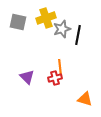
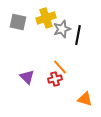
orange line: rotated 35 degrees counterclockwise
red cross: moved 1 px down
